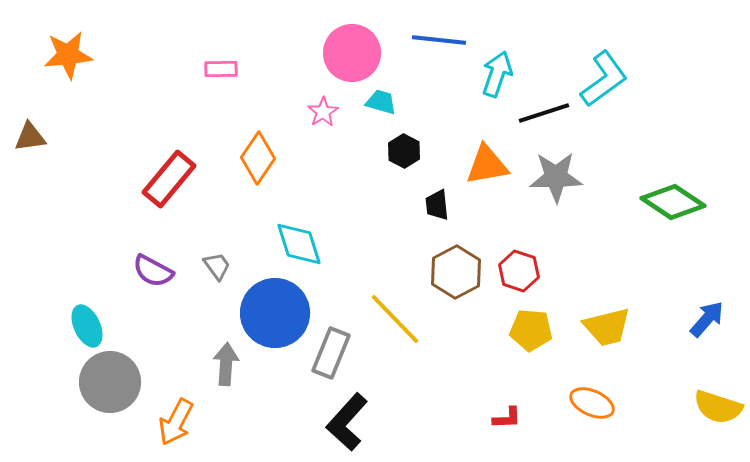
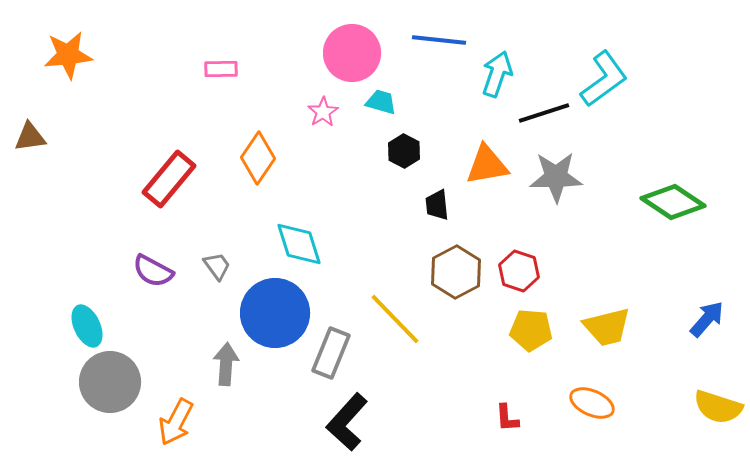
red L-shape: rotated 88 degrees clockwise
